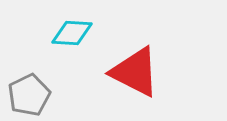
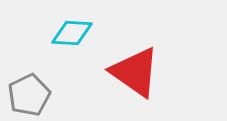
red triangle: rotated 8 degrees clockwise
